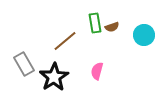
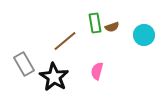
black star: rotated 8 degrees counterclockwise
